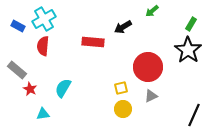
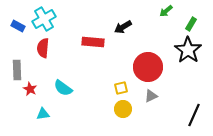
green arrow: moved 14 px right
red semicircle: moved 2 px down
gray rectangle: rotated 48 degrees clockwise
cyan semicircle: rotated 84 degrees counterclockwise
